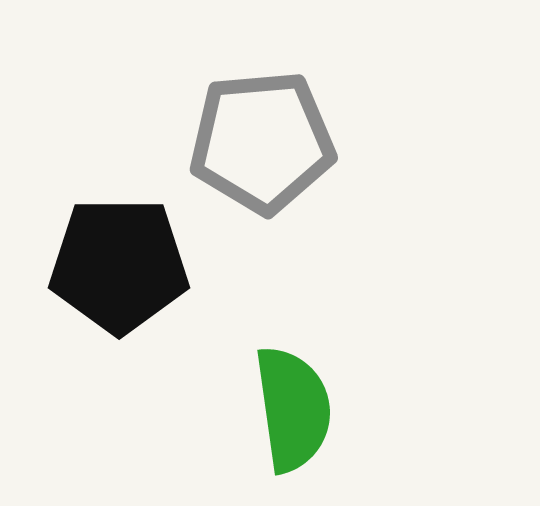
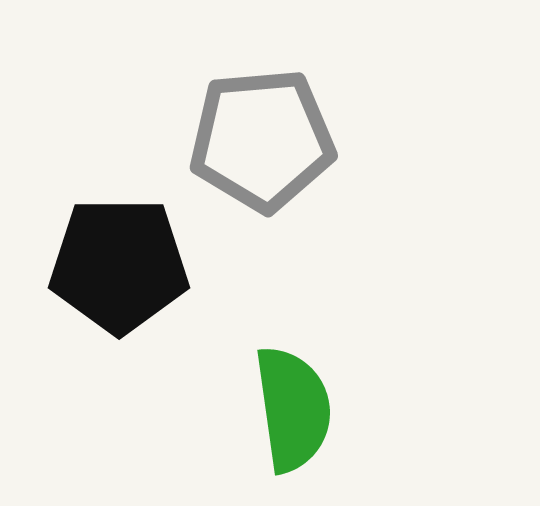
gray pentagon: moved 2 px up
